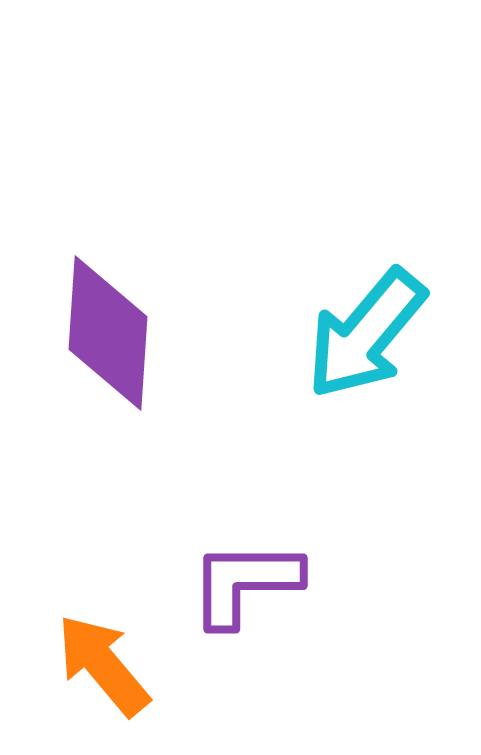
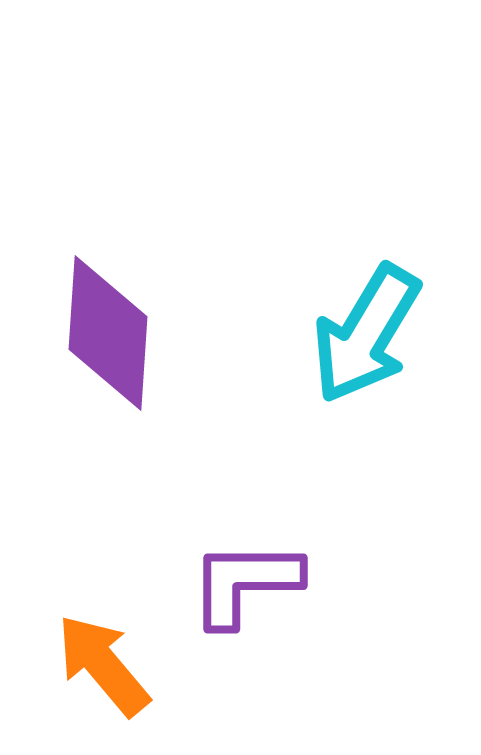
cyan arrow: rotated 9 degrees counterclockwise
